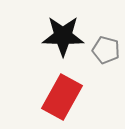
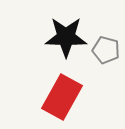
black star: moved 3 px right, 1 px down
